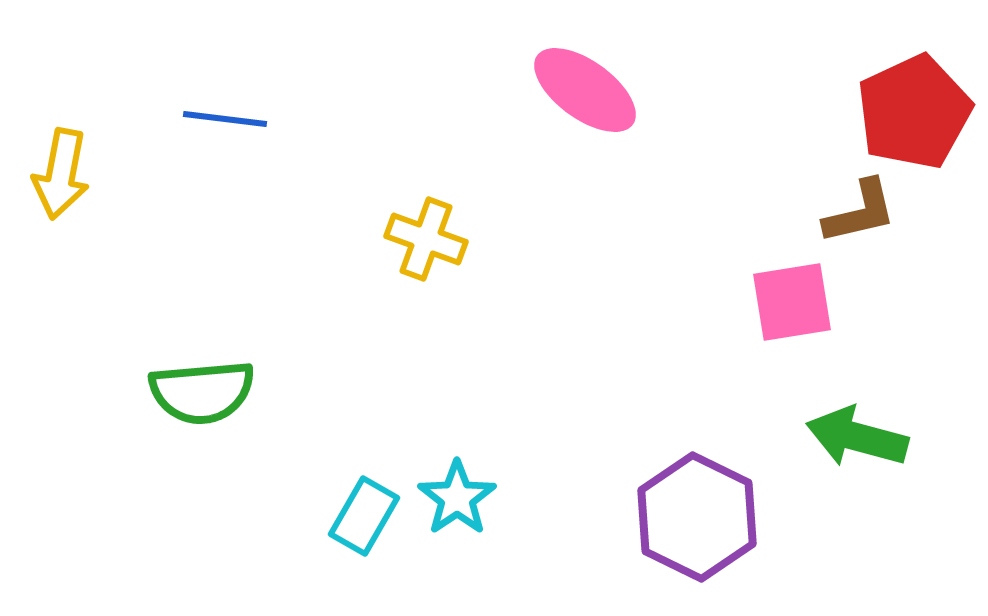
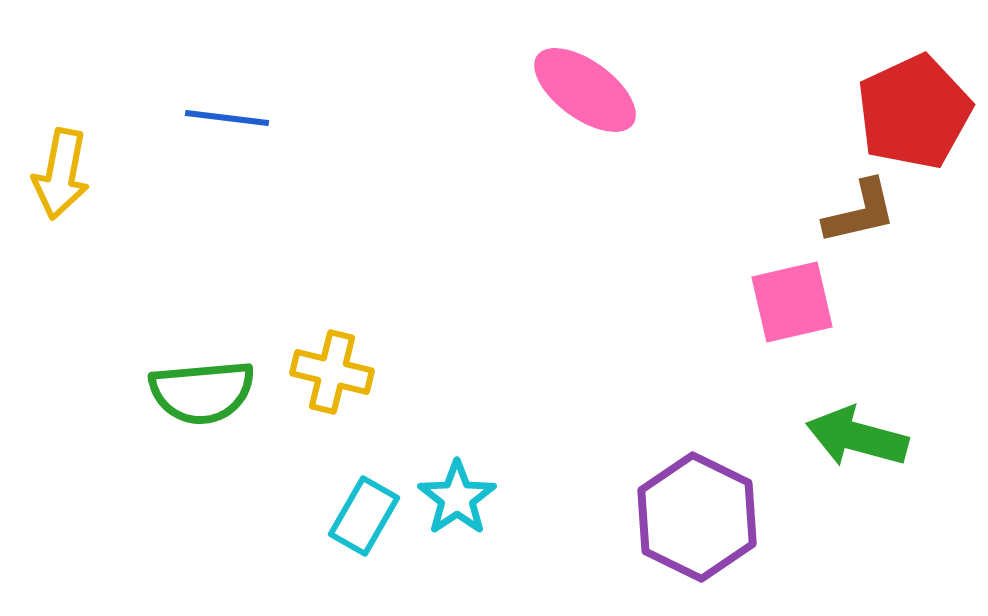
blue line: moved 2 px right, 1 px up
yellow cross: moved 94 px left, 133 px down; rotated 6 degrees counterclockwise
pink square: rotated 4 degrees counterclockwise
